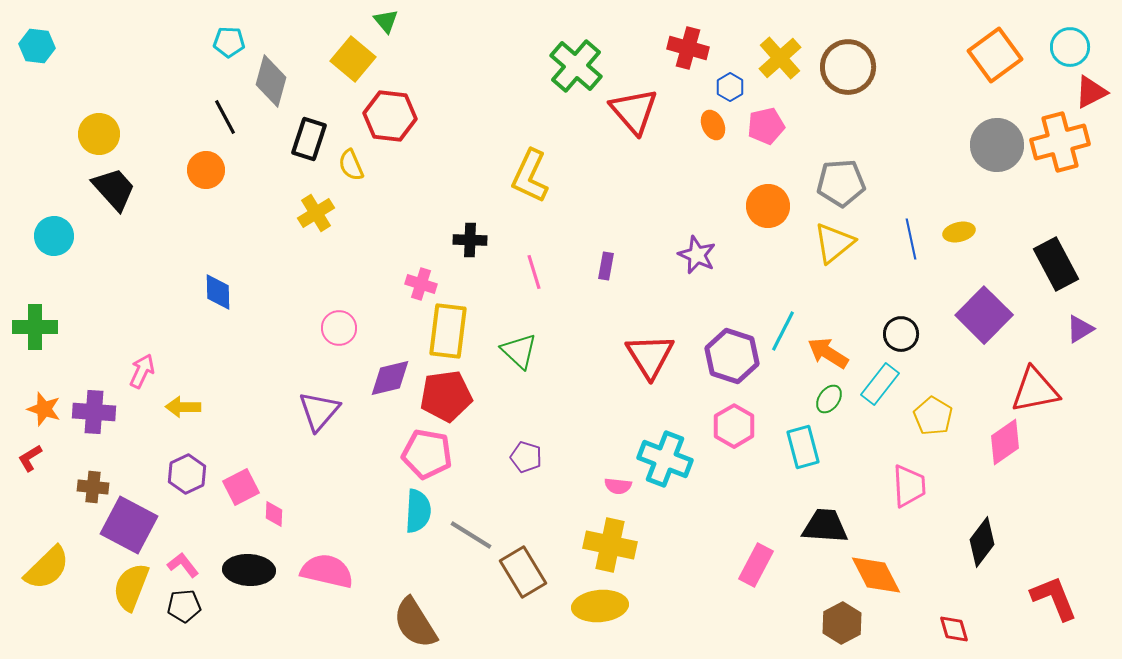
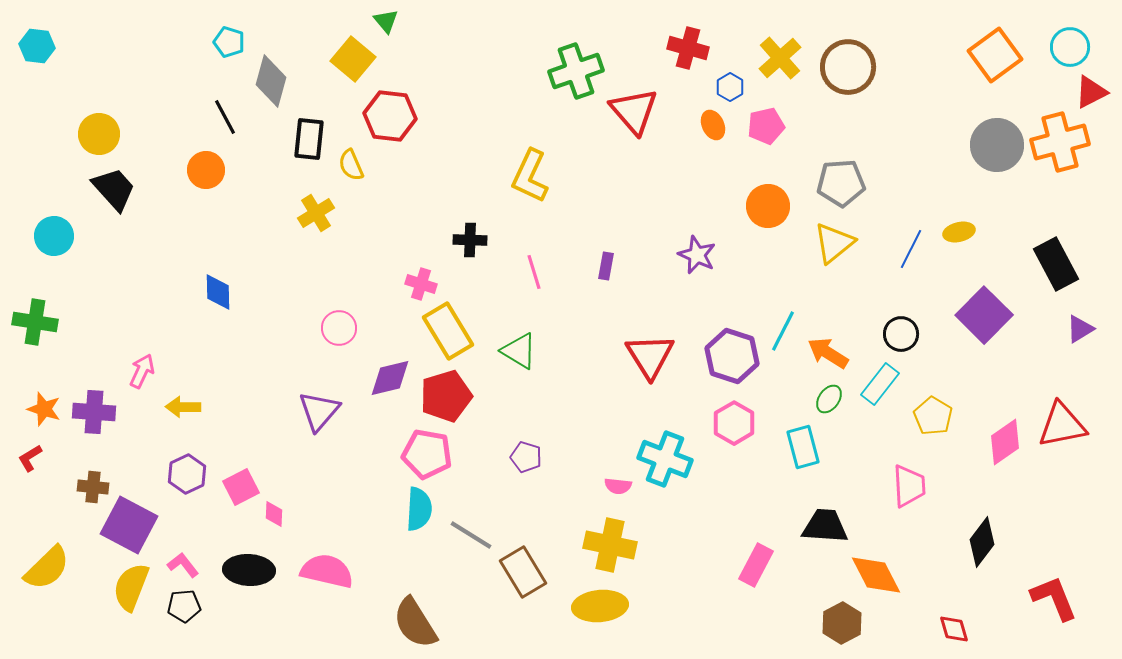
cyan pentagon at (229, 42): rotated 16 degrees clockwise
green cross at (576, 66): moved 5 px down; rotated 30 degrees clockwise
black rectangle at (309, 139): rotated 12 degrees counterclockwise
blue line at (911, 239): moved 10 px down; rotated 39 degrees clockwise
green cross at (35, 327): moved 5 px up; rotated 9 degrees clockwise
yellow rectangle at (448, 331): rotated 38 degrees counterclockwise
green triangle at (519, 351): rotated 12 degrees counterclockwise
red triangle at (1035, 390): moved 27 px right, 35 px down
red pentagon at (446, 396): rotated 9 degrees counterclockwise
pink hexagon at (734, 426): moved 3 px up
cyan semicircle at (418, 511): moved 1 px right, 2 px up
